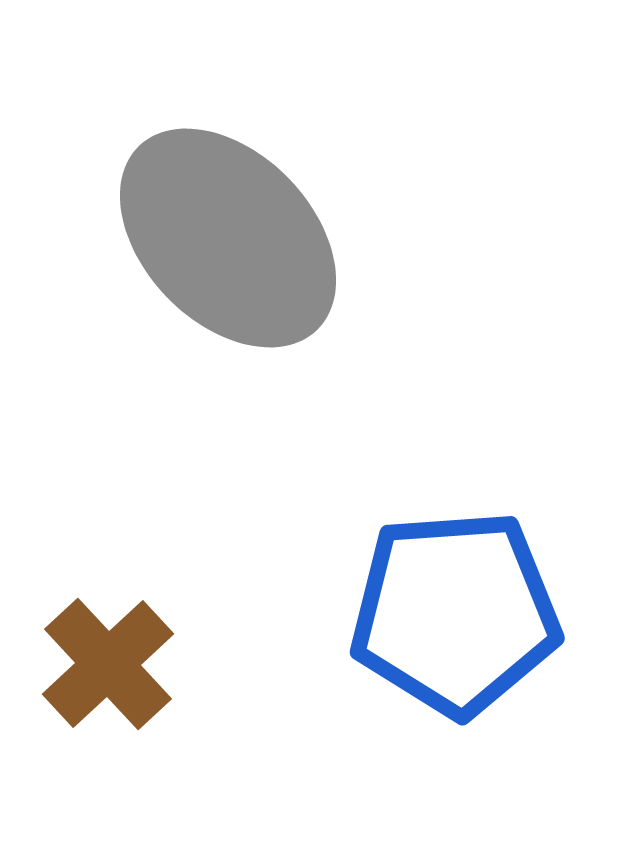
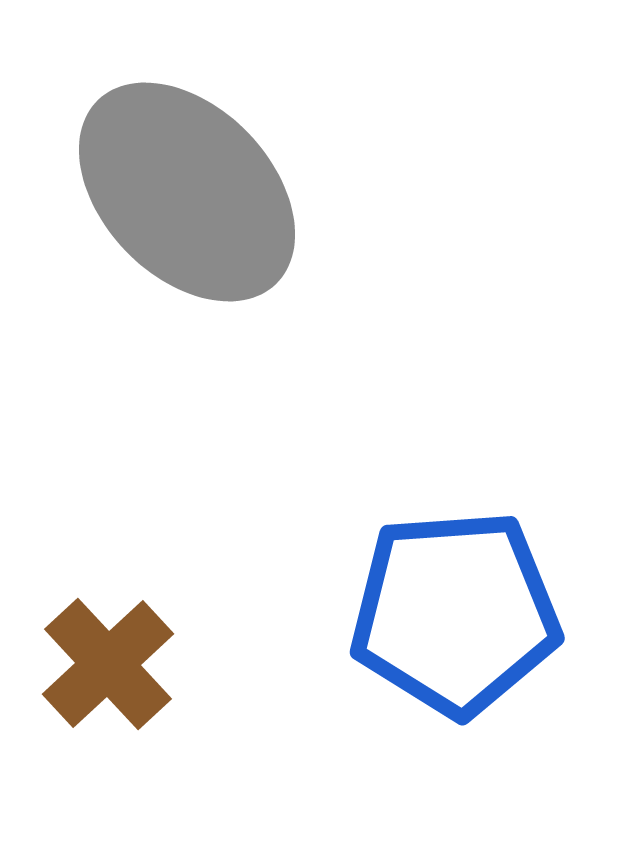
gray ellipse: moved 41 px left, 46 px up
